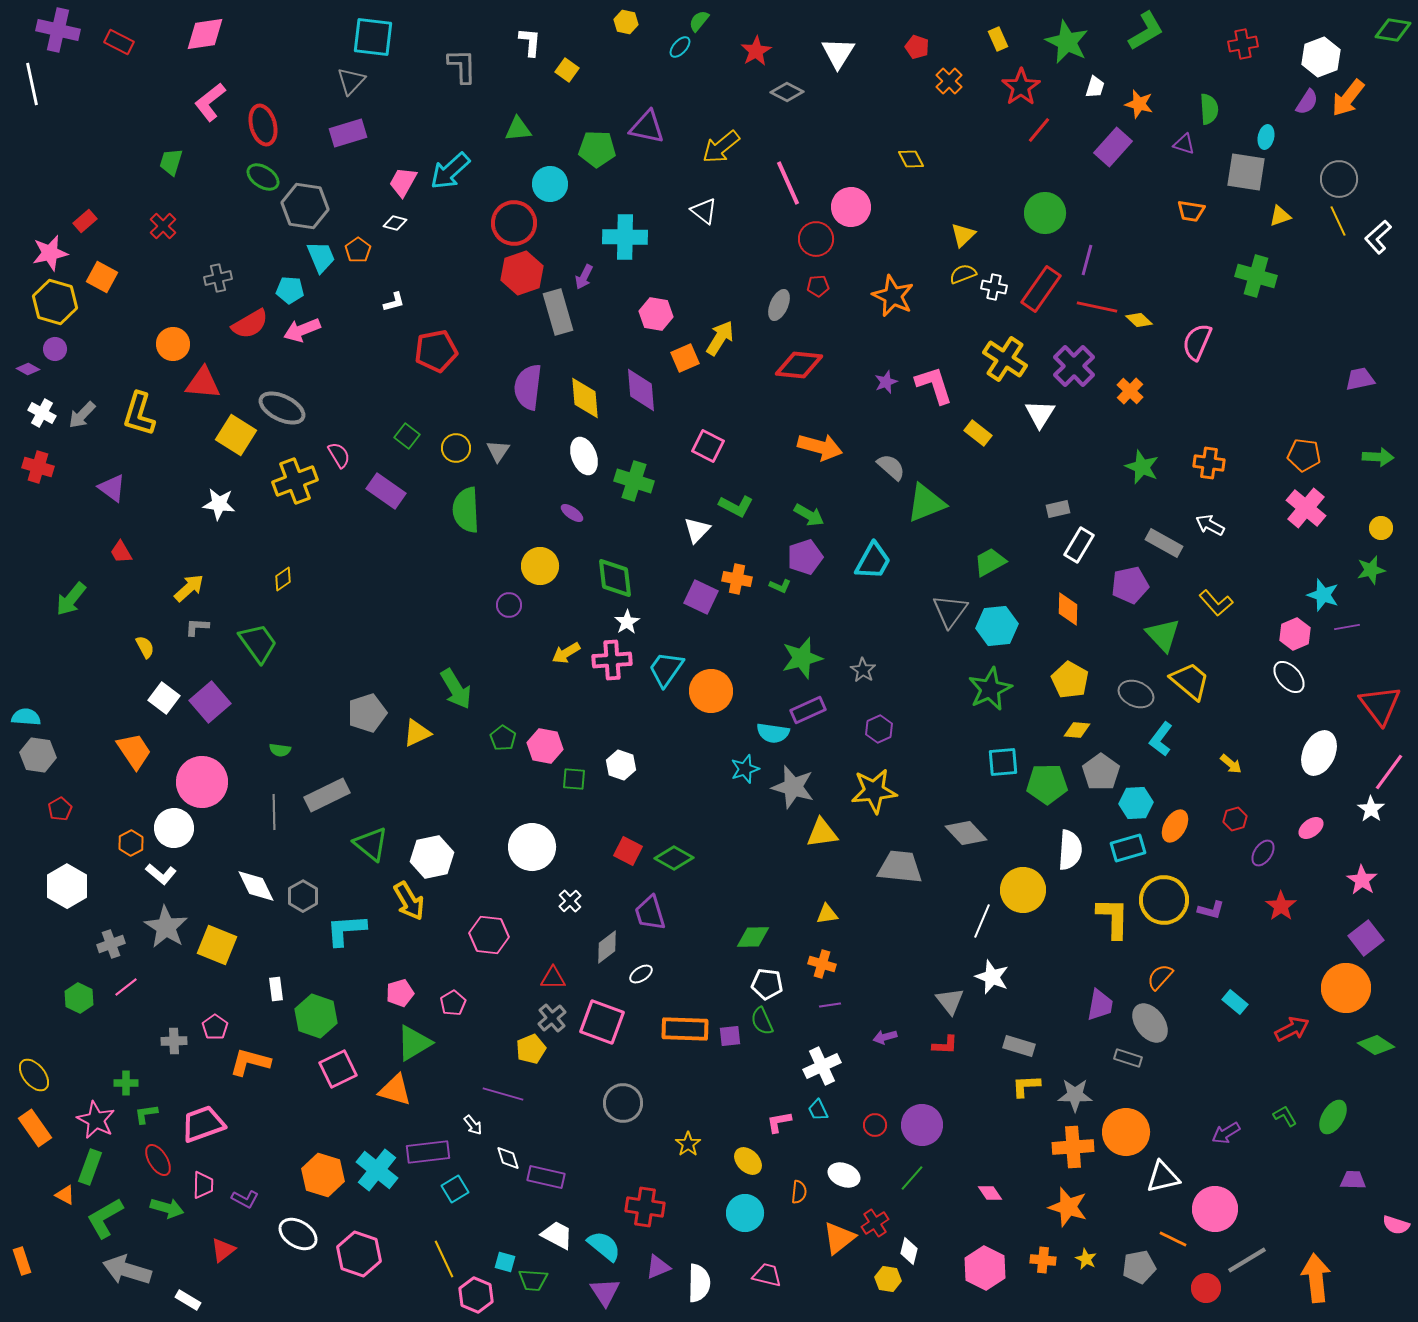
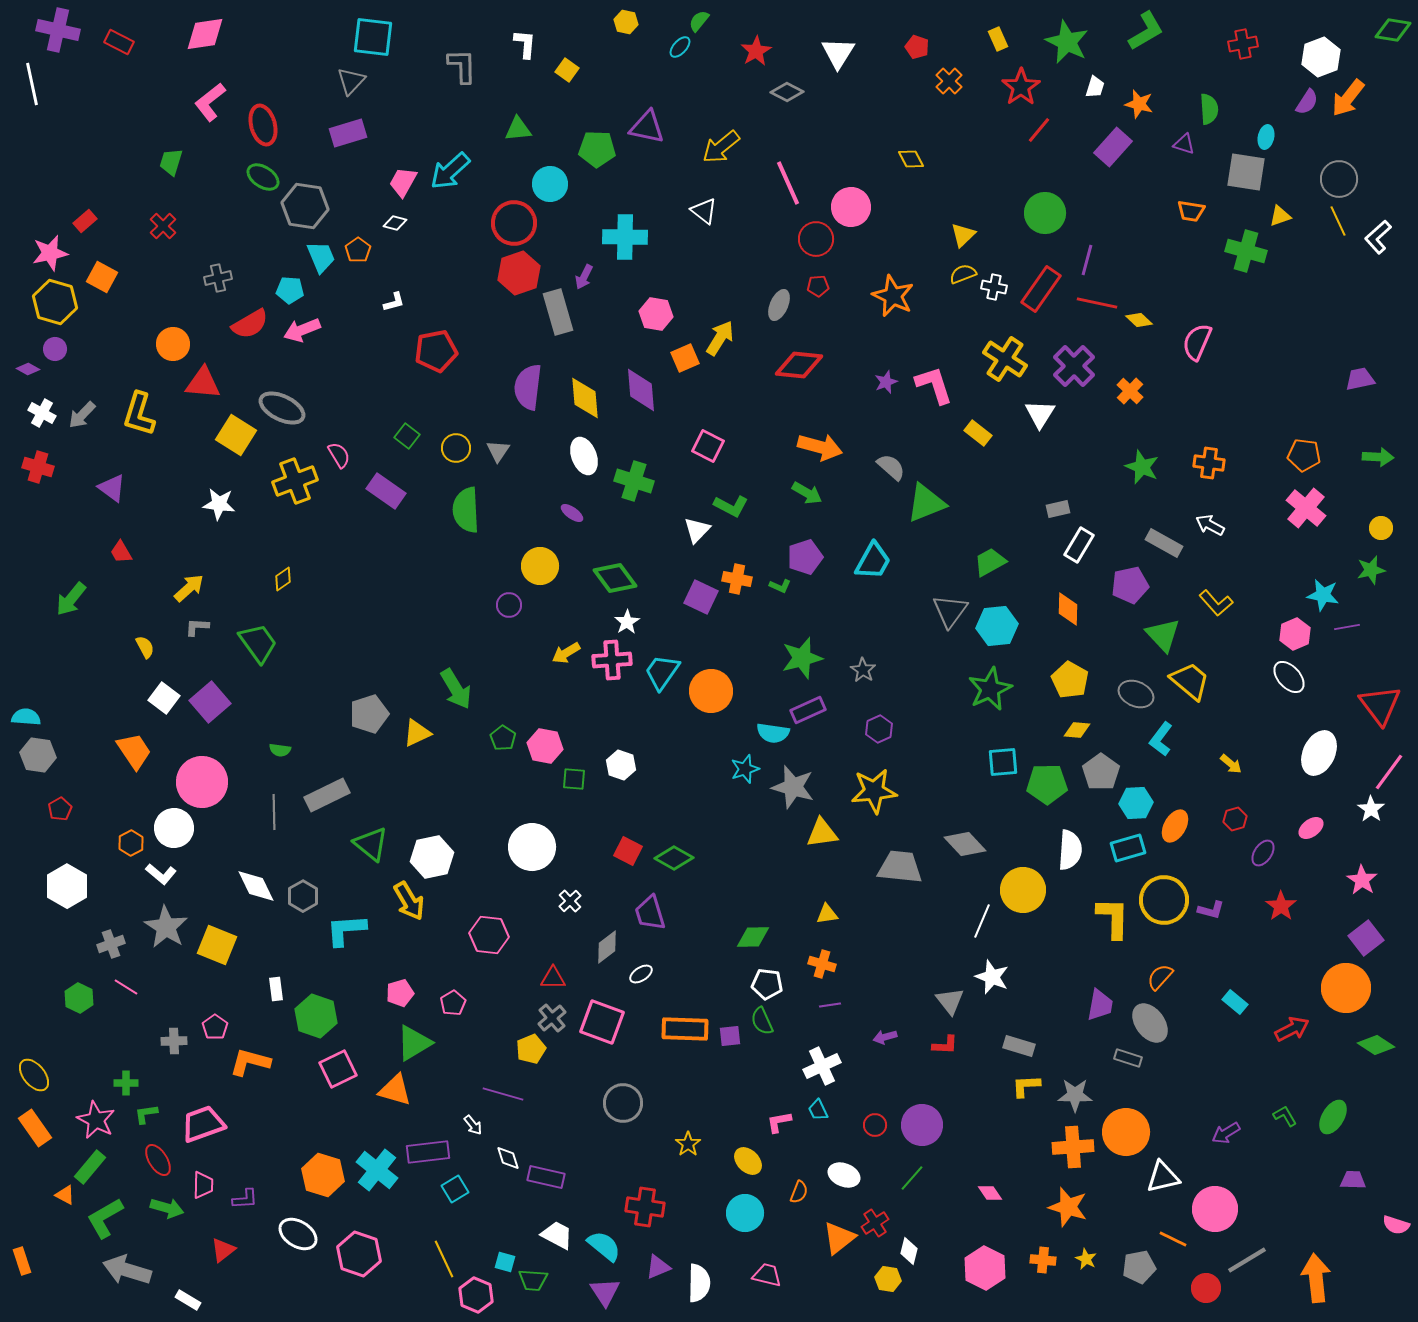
white L-shape at (530, 42): moved 5 px left, 2 px down
red hexagon at (522, 273): moved 3 px left
green cross at (1256, 276): moved 10 px left, 25 px up
red line at (1097, 307): moved 4 px up
green L-shape at (736, 506): moved 5 px left
green arrow at (809, 515): moved 2 px left, 22 px up
green diamond at (615, 578): rotated 30 degrees counterclockwise
cyan star at (1323, 595): rotated 8 degrees counterclockwise
cyan trapezoid at (666, 669): moved 4 px left, 3 px down
gray pentagon at (367, 713): moved 2 px right, 1 px down
gray diamond at (966, 833): moved 1 px left, 11 px down
pink line at (126, 987): rotated 70 degrees clockwise
green rectangle at (90, 1167): rotated 20 degrees clockwise
orange semicircle at (799, 1192): rotated 15 degrees clockwise
purple L-shape at (245, 1199): rotated 32 degrees counterclockwise
